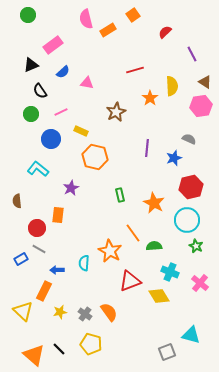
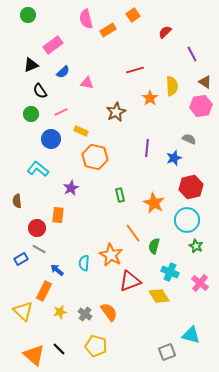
green semicircle at (154, 246): rotated 70 degrees counterclockwise
orange star at (110, 251): moved 1 px right, 4 px down
blue arrow at (57, 270): rotated 40 degrees clockwise
yellow pentagon at (91, 344): moved 5 px right, 2 px down
